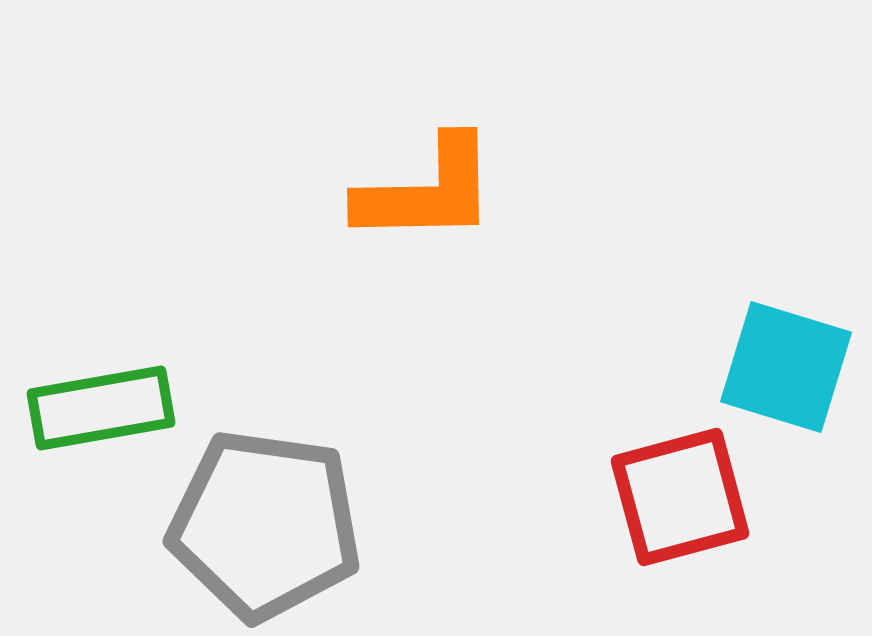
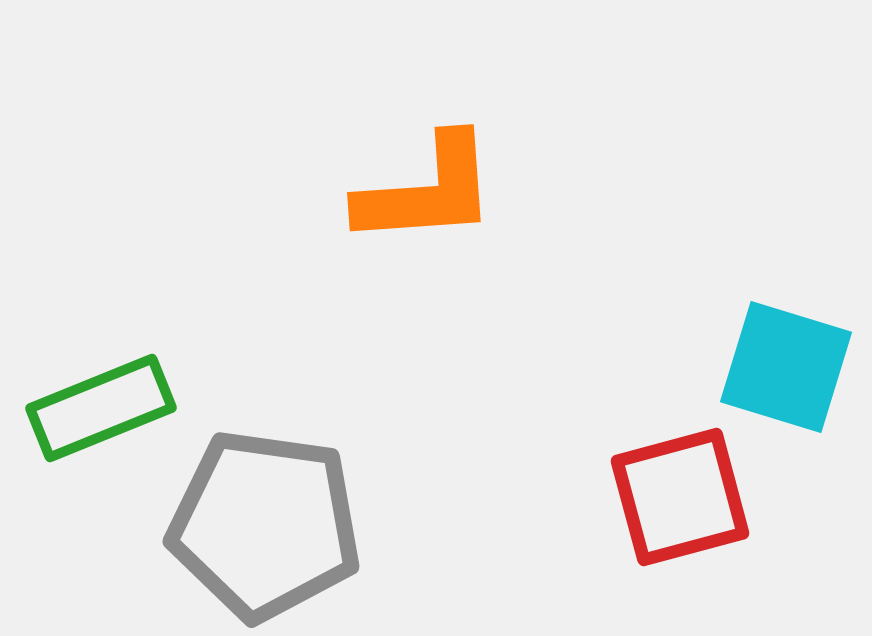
orange L-shape: rotated 3 degrees counterclockwise
green rectangle: rotated 12 degrees counterclockwise
